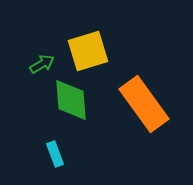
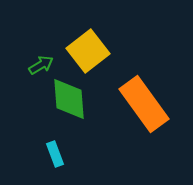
yellow square: rotated 21 degrees counterclockwise
green arrow: moved 1 px left, 1 px down
green diamond: moved 2 px left, 1 px up
